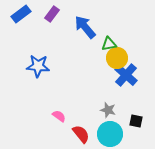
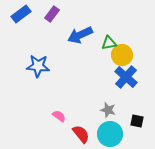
blue arrow: moved 5 px left, 8 px down; rotated 75 degrees counterclockwise
green triangle: moved 1 px up
yellow circle: moved 5 px right, 3 px up
blue cross: moved 2 px down
black square: moved 1 px right
